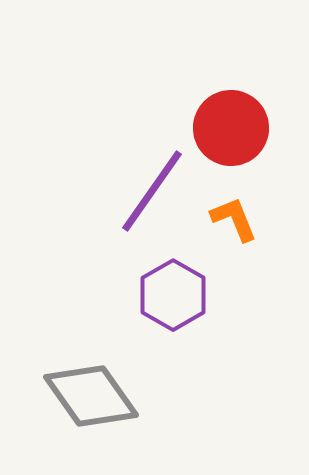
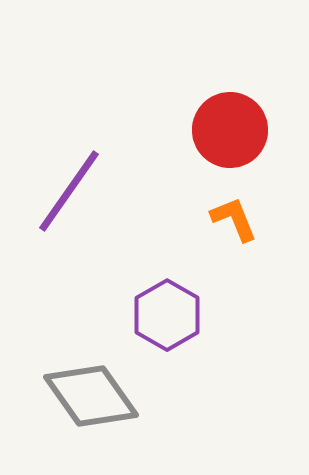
red circle: moved 1 px left, 2 px down
purple line: moved 83 px left
purple hexagon: moved 6 px left, 20 px down
